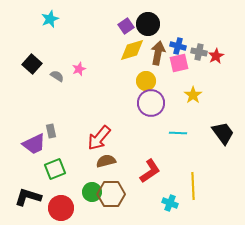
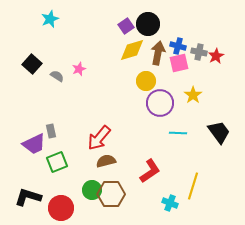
purple circle: moved 9 px right
black trapezoid: moved 4 px left, 1 px up
green square: moved 2 px right, 7 px up
yellow line: rotated 20 degrees clockwise
green circle: moved 2 px up
